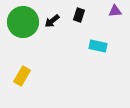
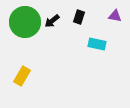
purple triangle: moved 5 px down; rotated 16 degrees clockwise
black rectangle: moved 2 px down
green circle: moved 2 px right
cyan rectangle: moved 1 px left, 2 px up
